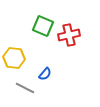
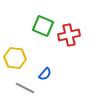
yellow hexagon: moved 1 px right
